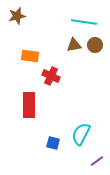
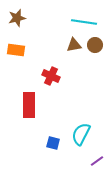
brown star: moved 2 px down
orange rectangle: moved 14 px left, 6 px up
